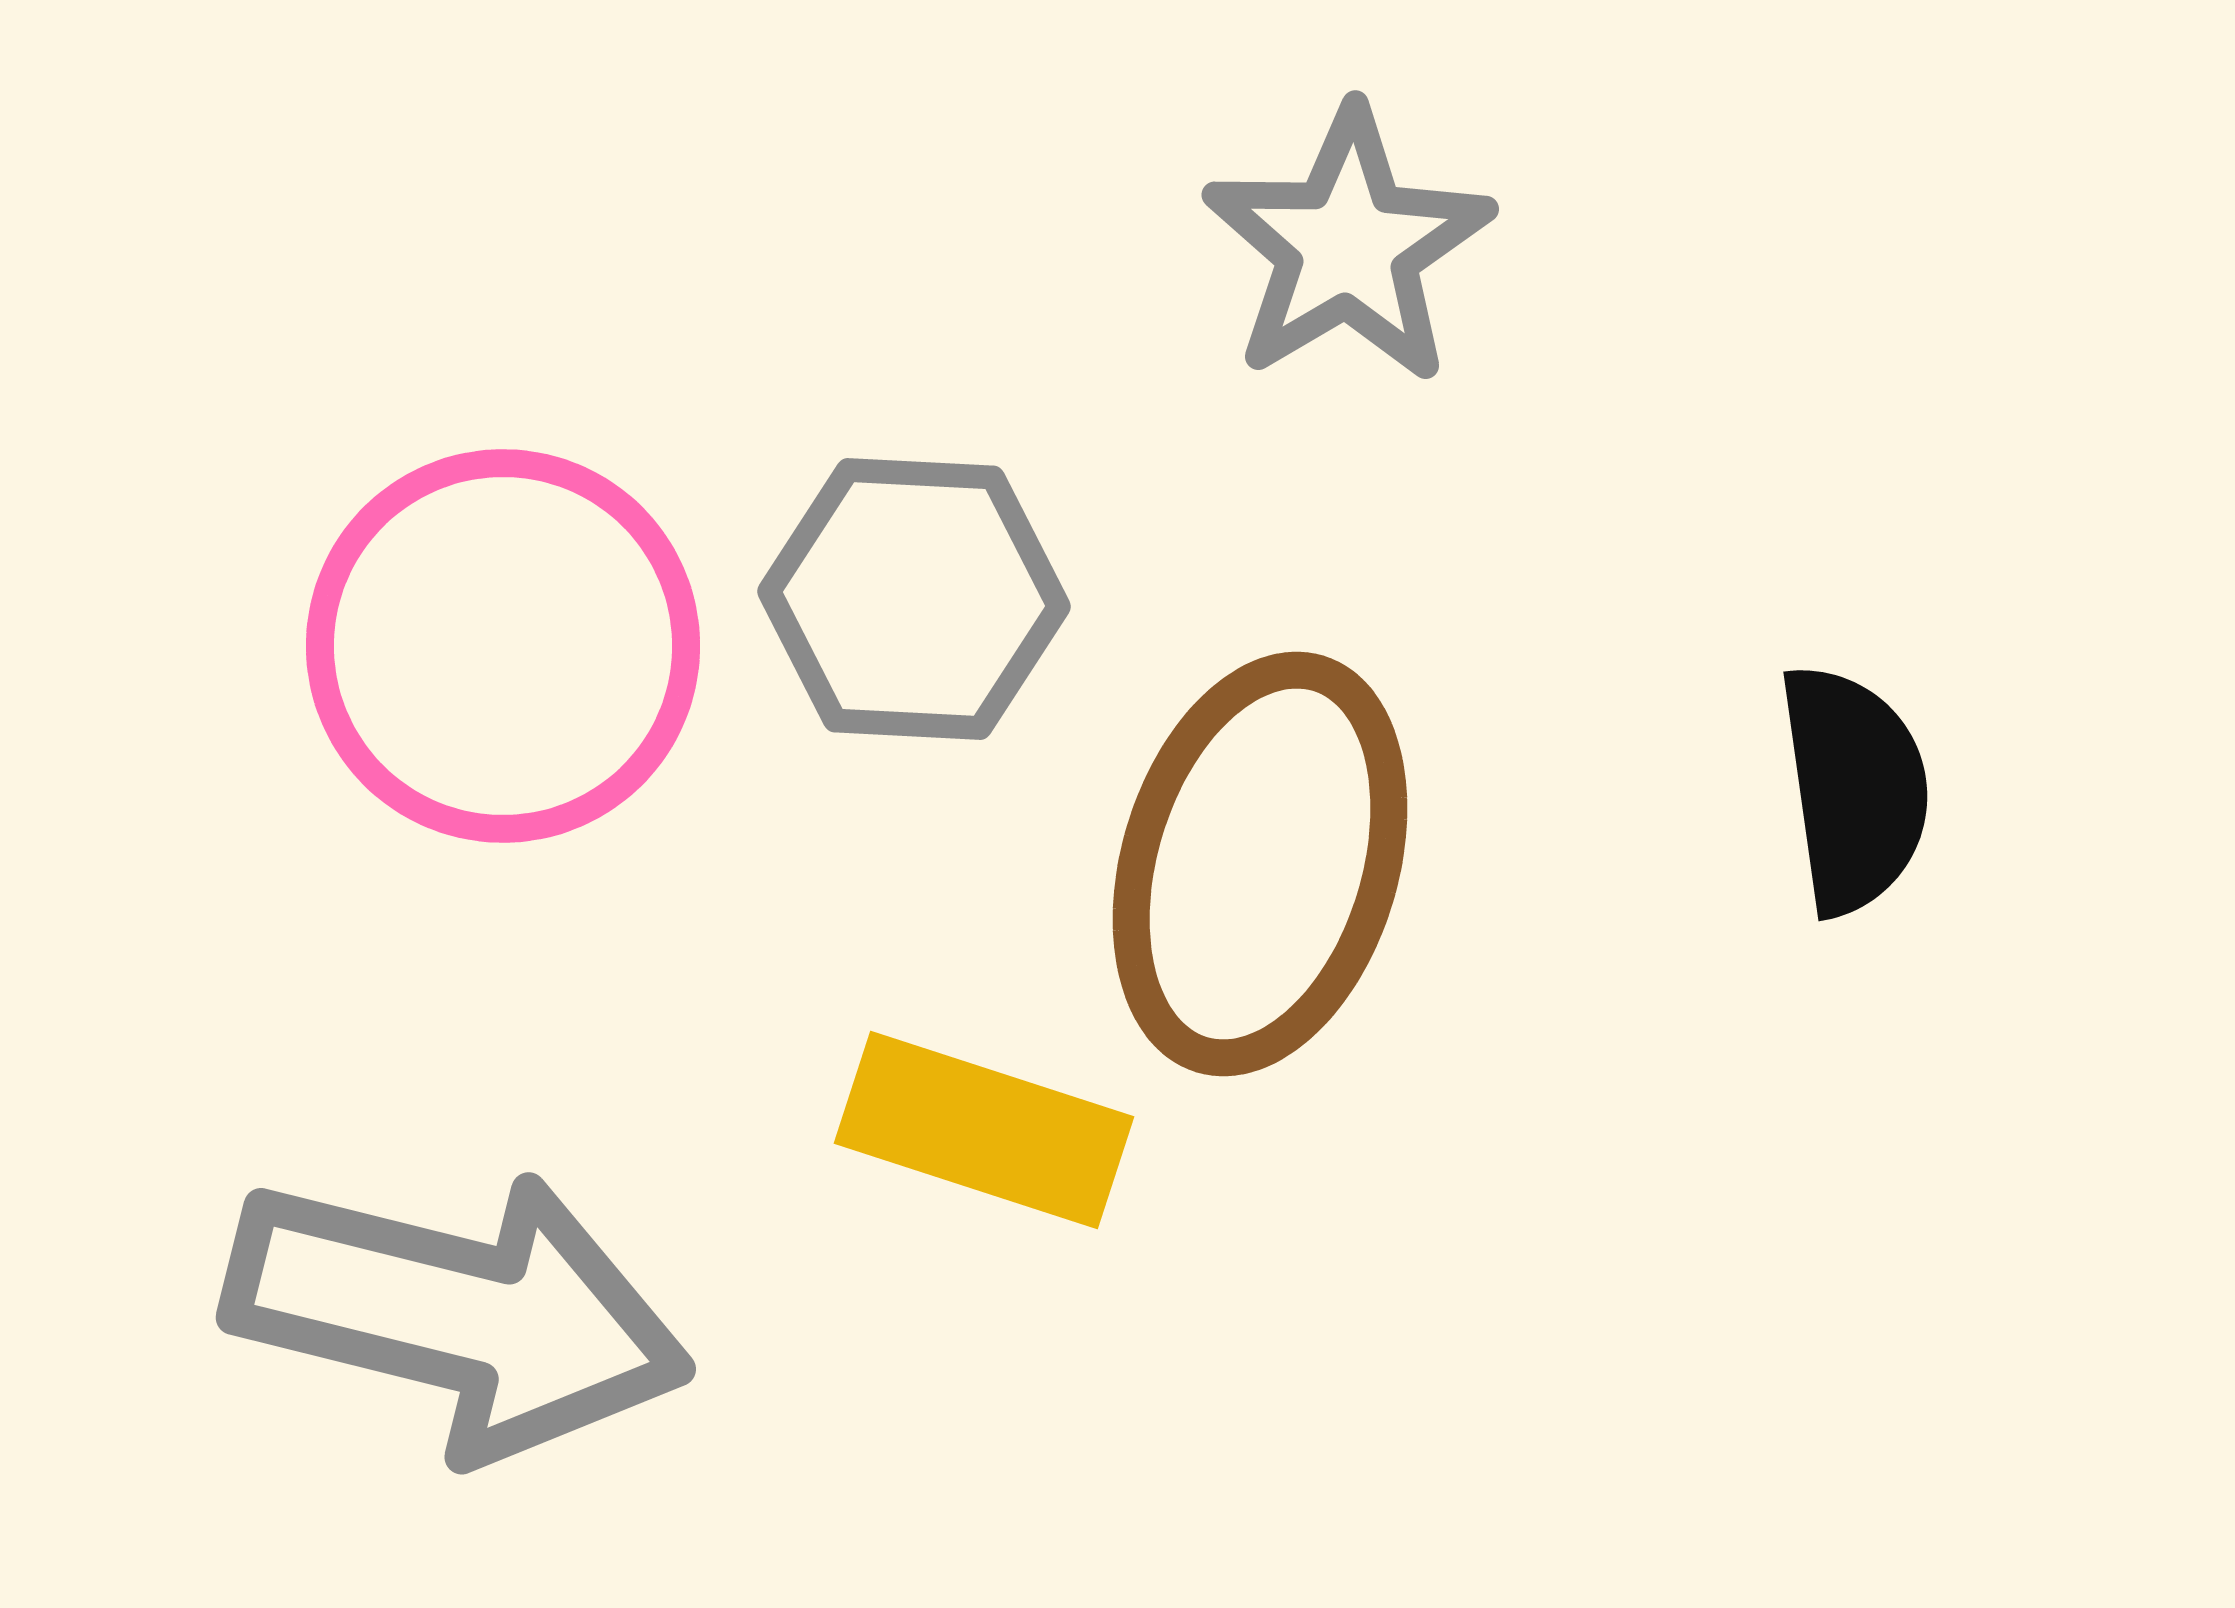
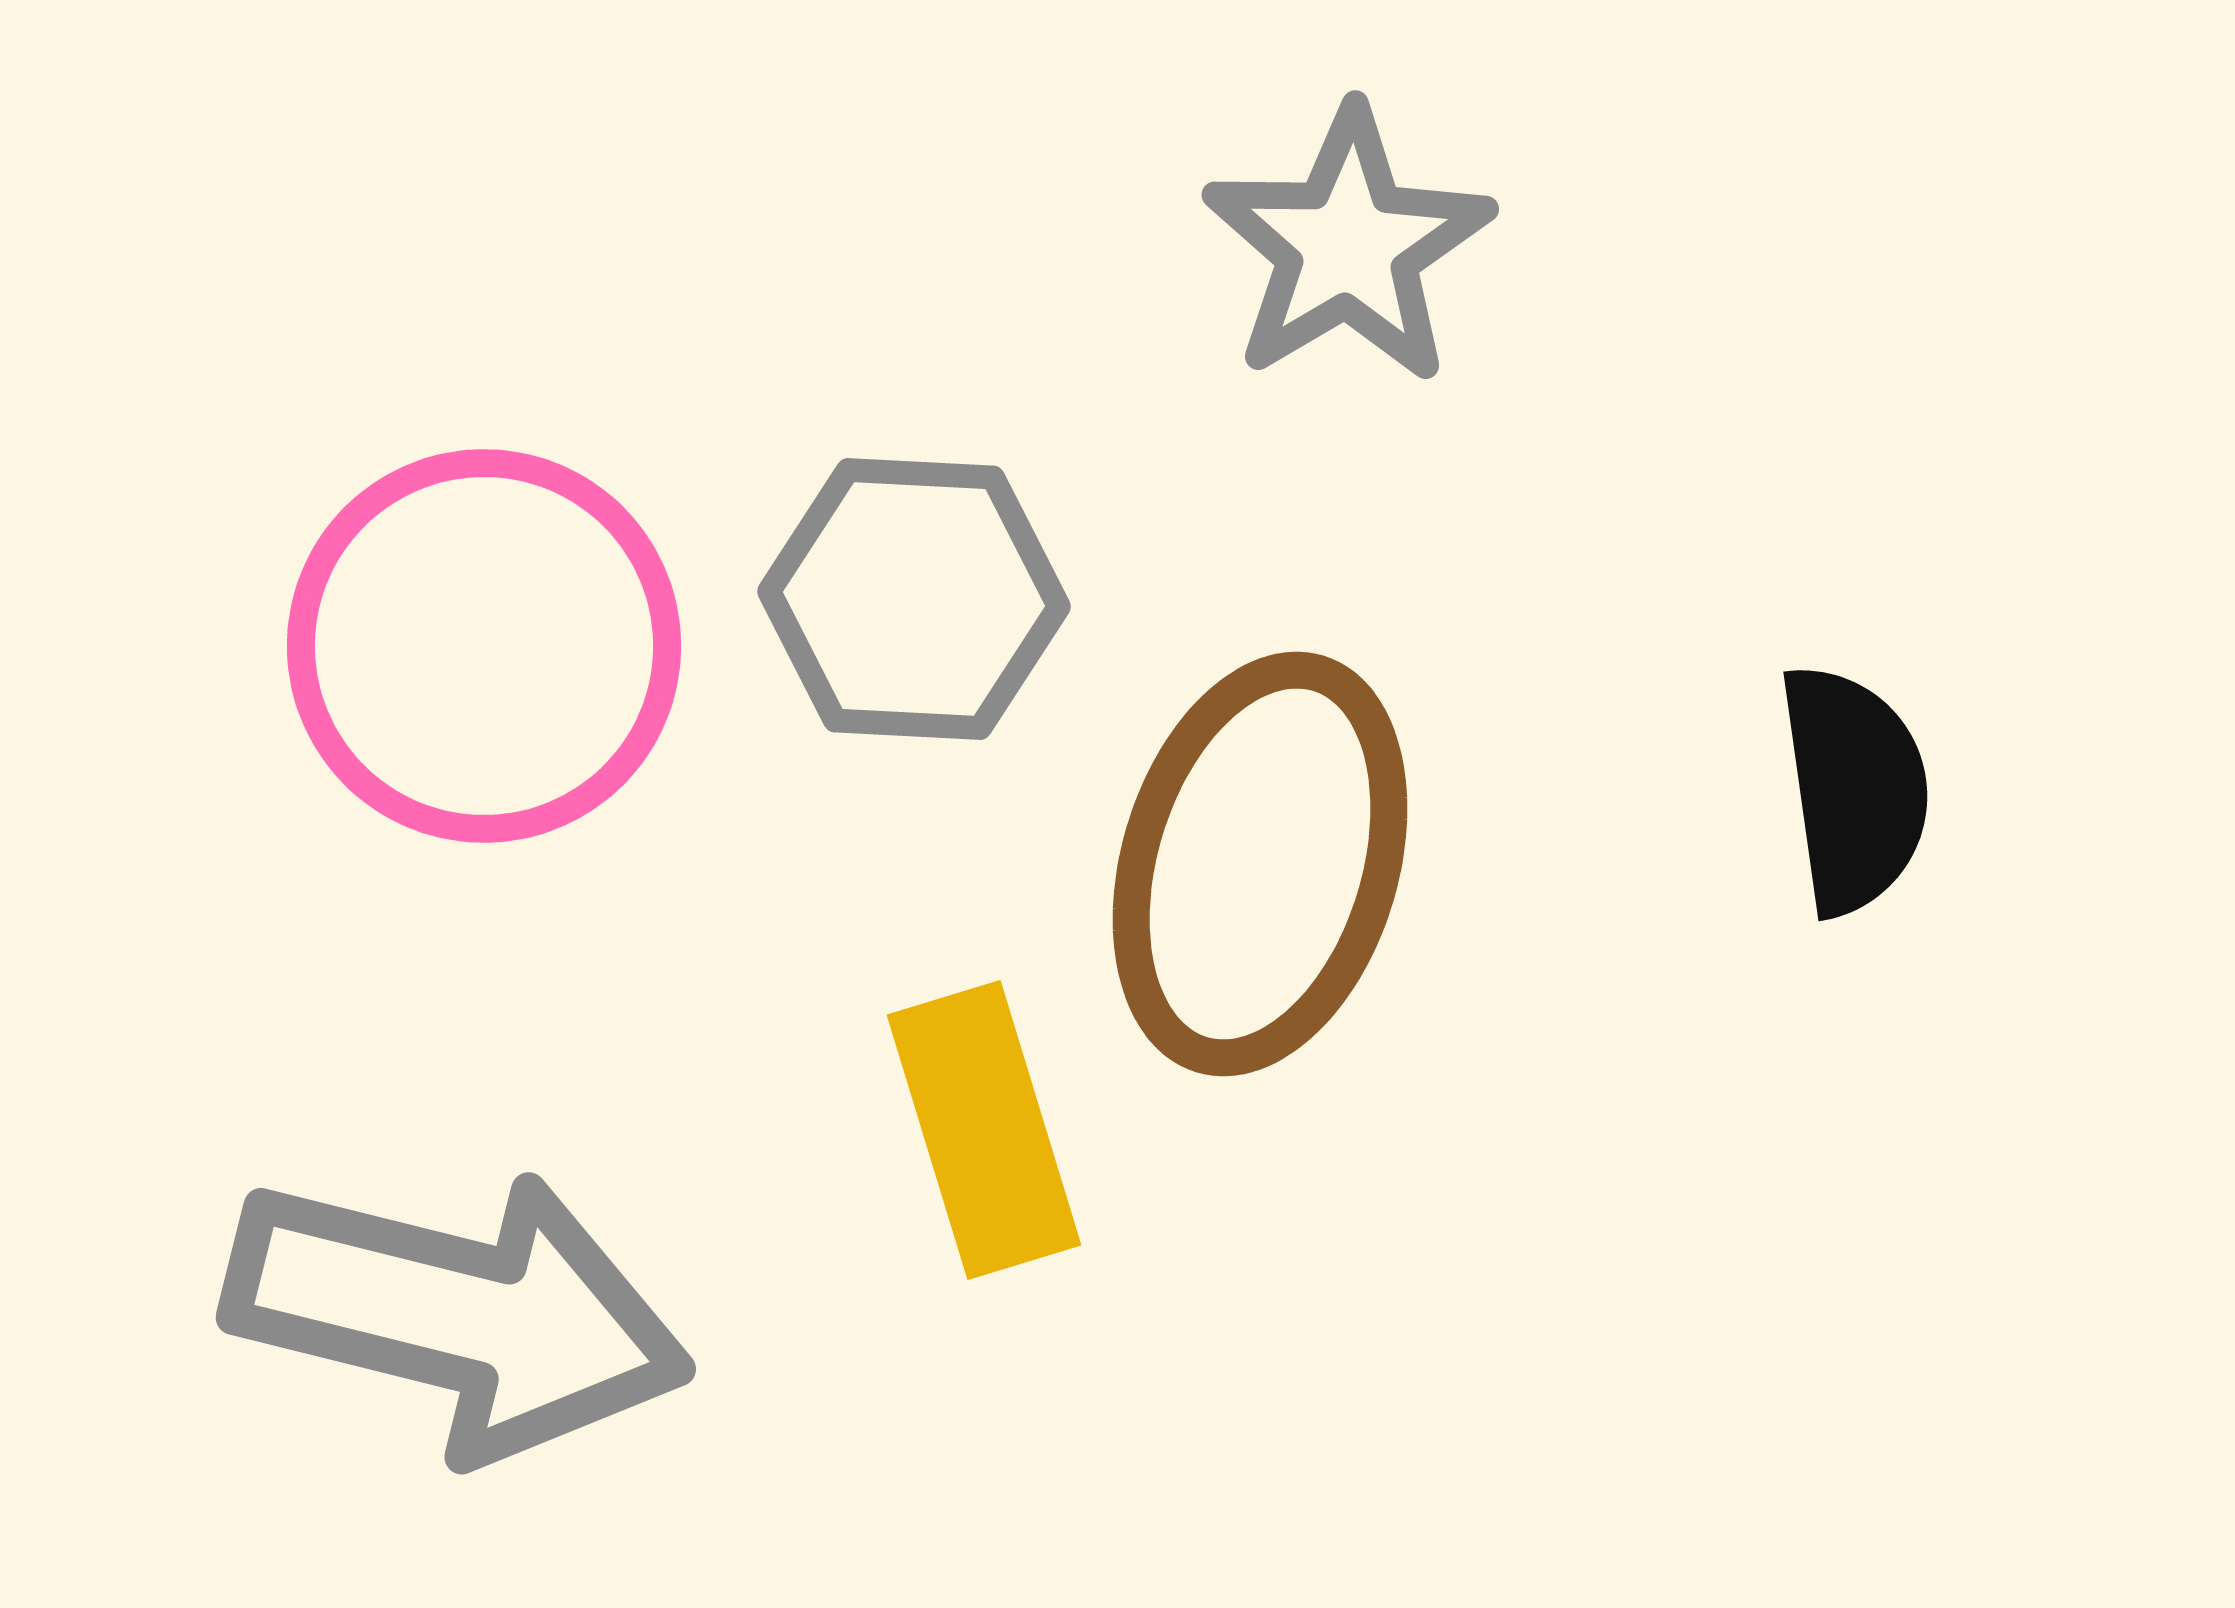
pink circle: moved 19 px left
yellow rectangle: rotated 55 degrees clockwise
